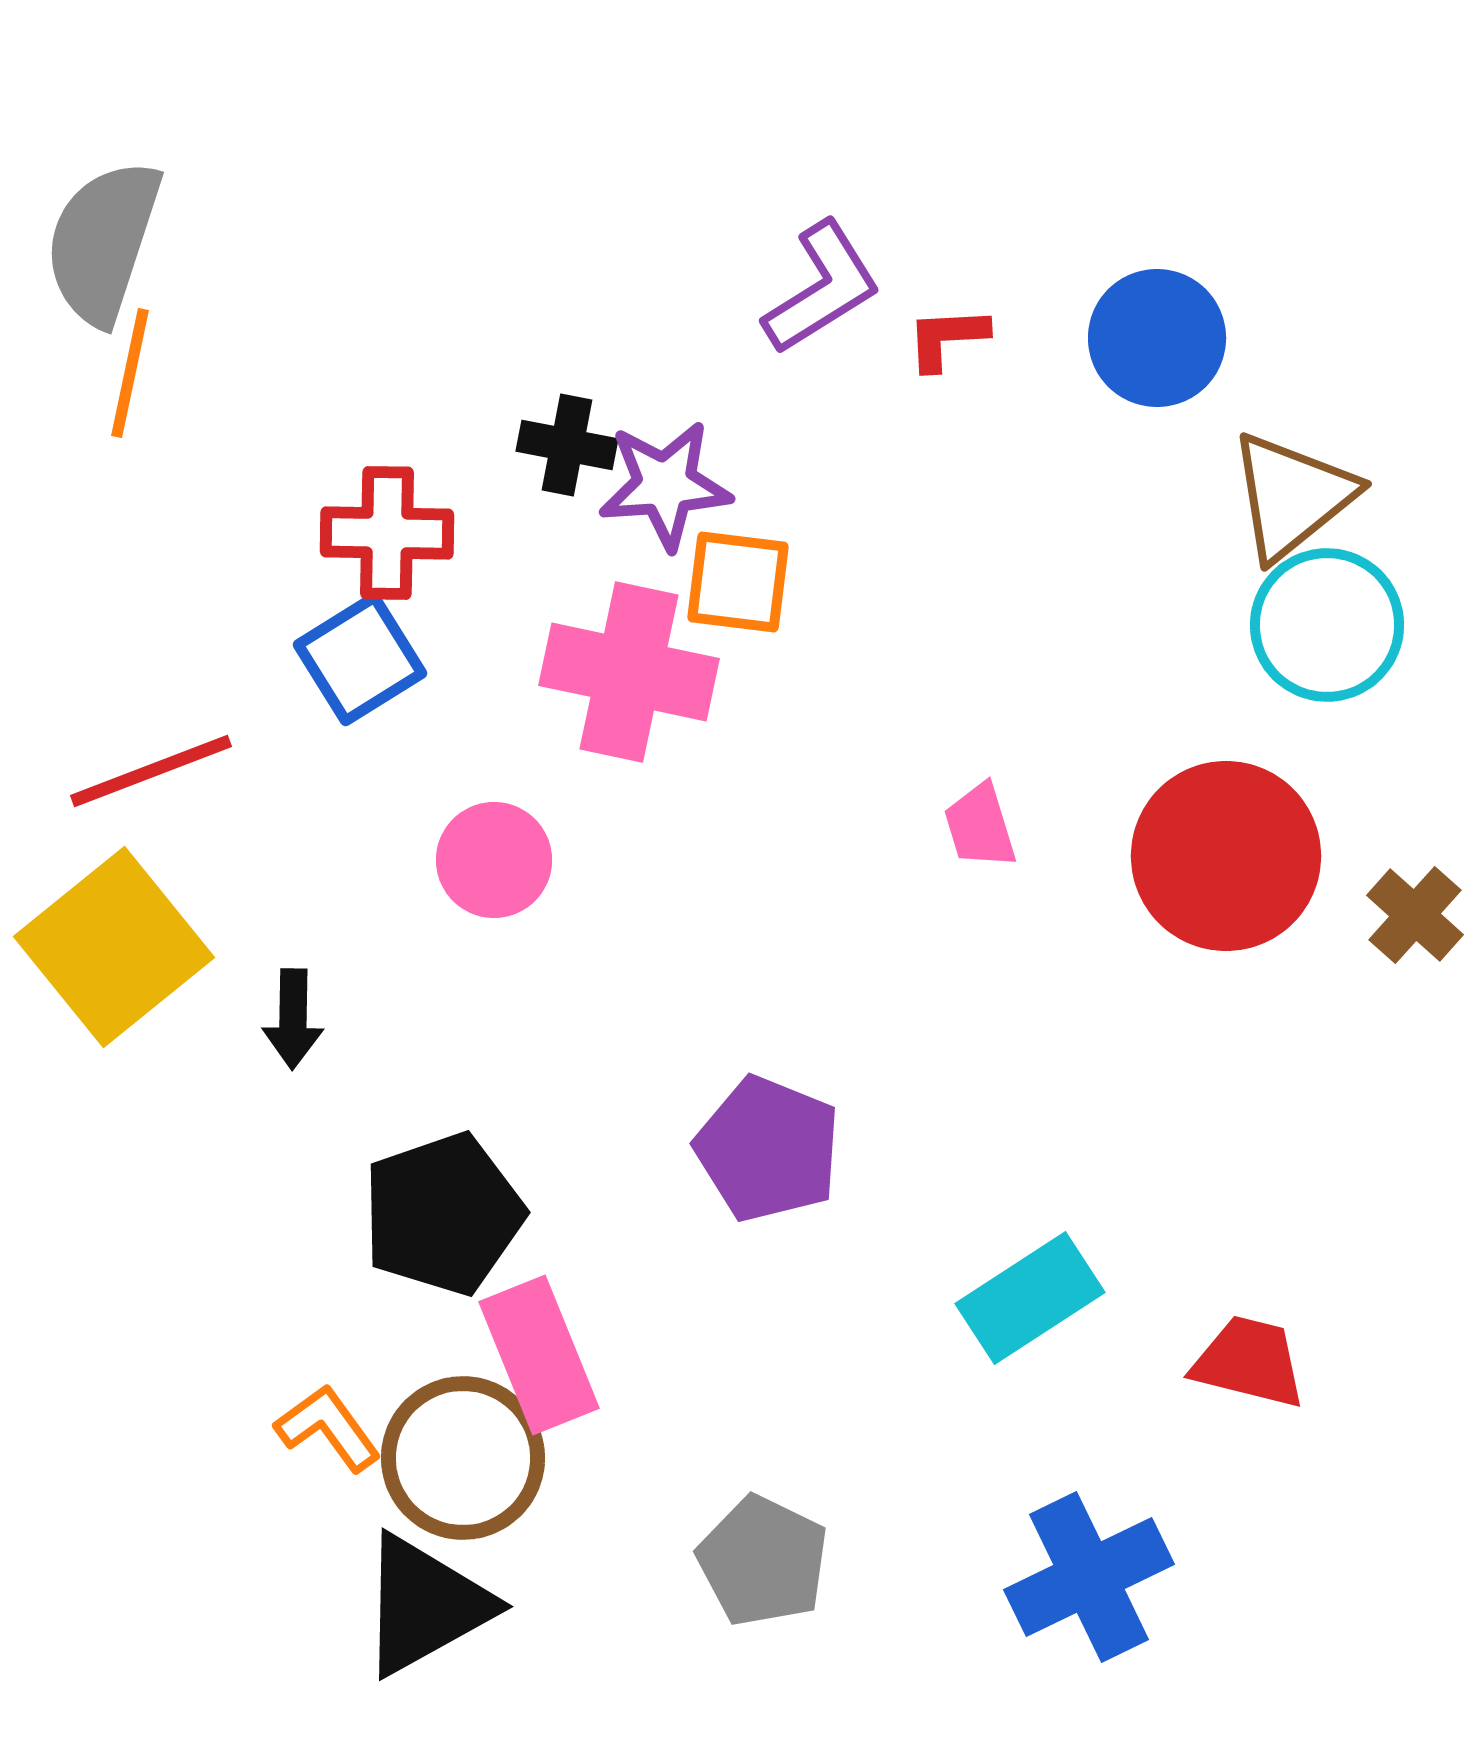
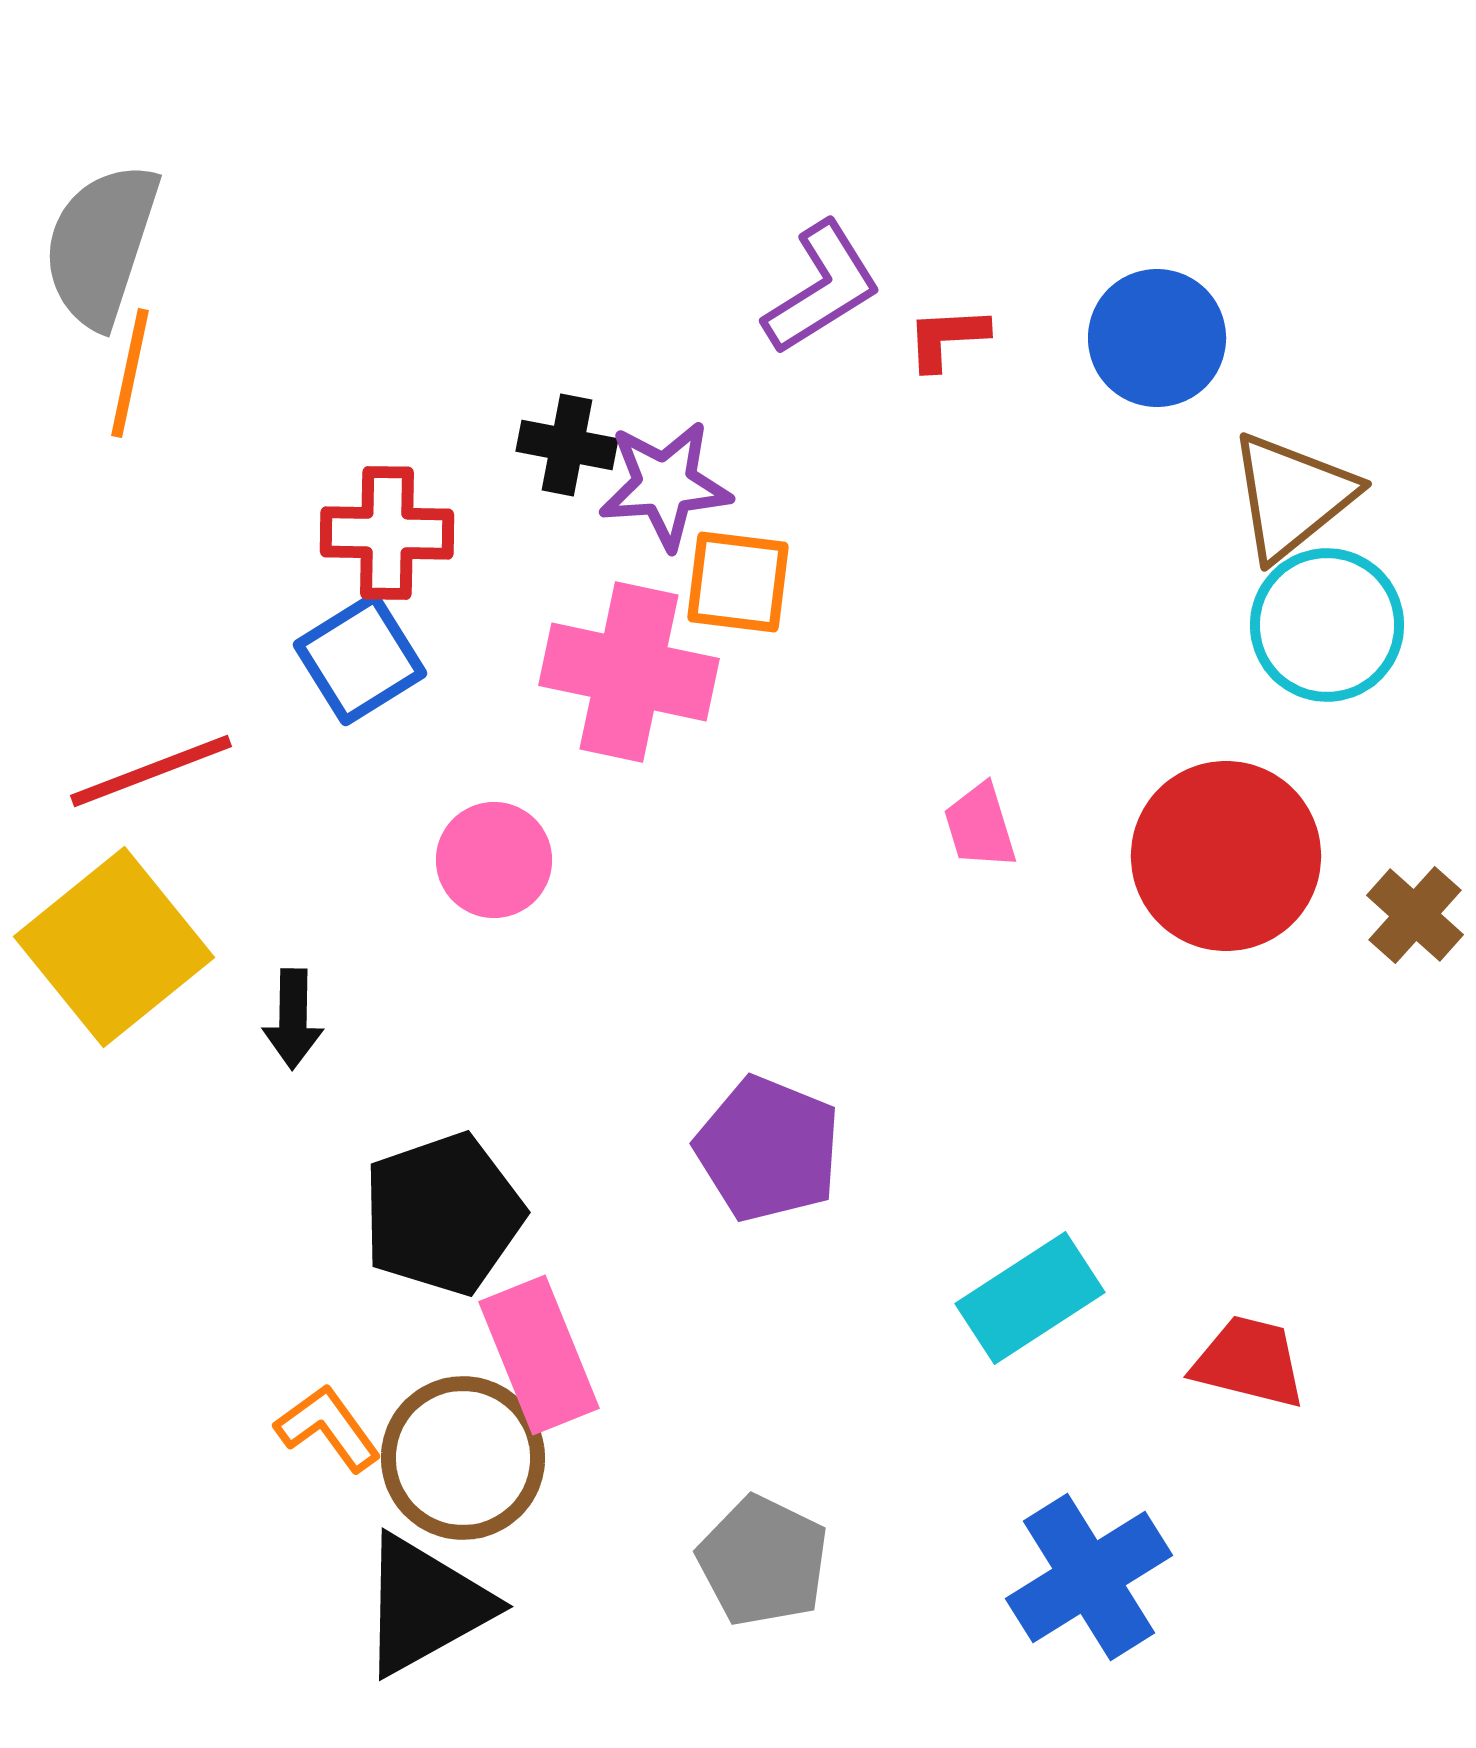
gray semicircle: moved 2 px left, 3 px down
blue cross: rotated 6 degrees counterclockwise
